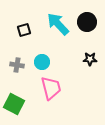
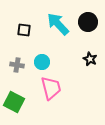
black circle: moved 1 px right
black square: rotated 24 degrees clockwise
black star: rotated 24 degrees clockwise
green square: moved 2 px up
